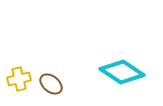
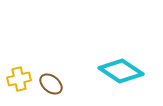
cyan diamond: moved 1 px left, 1 px up
